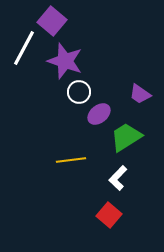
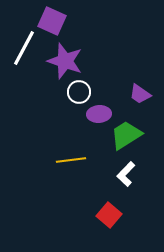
purple square: rotated 16 degrees counterclockwise
purple ellipse: rotated 35 degrees clockwise
green trapezoid: moved 2 px up
white L-shape: moved 8 px right, 4 px up
